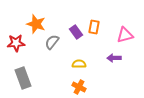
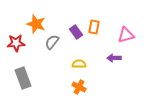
pink triangle: moved 1 px right
